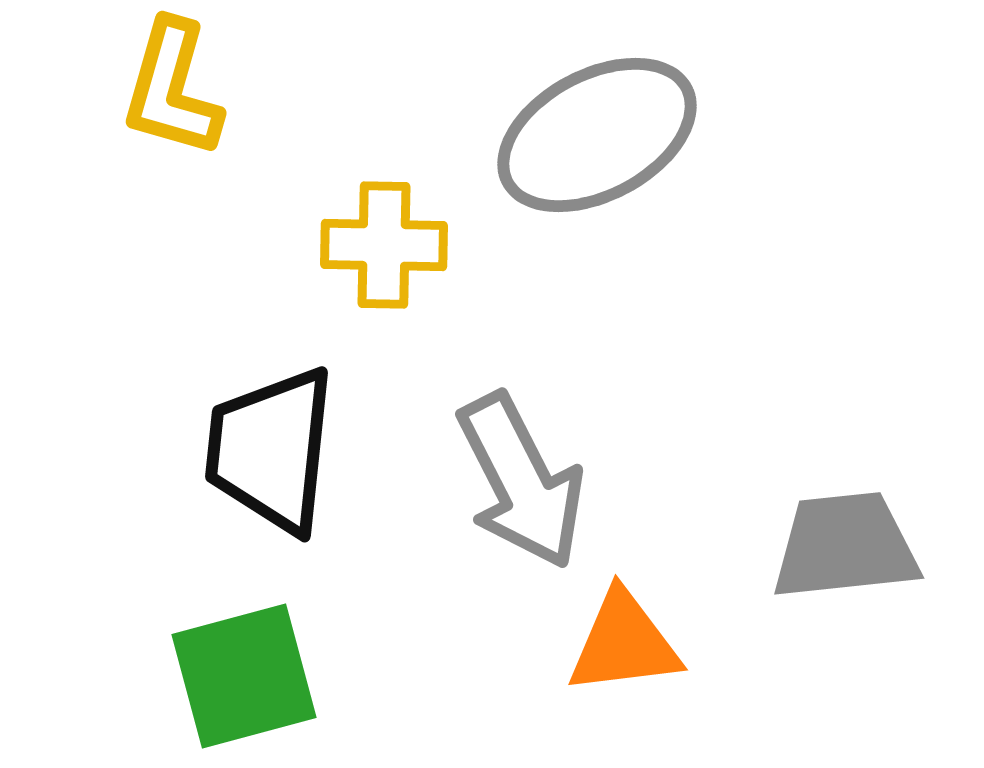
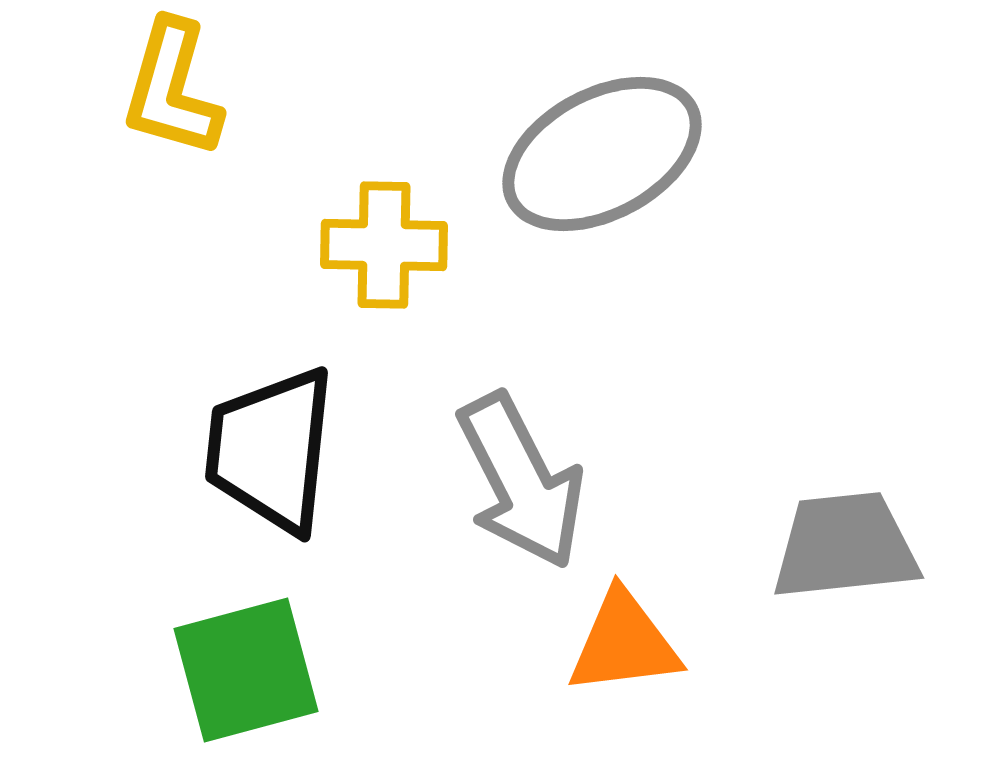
gray ellipse: moved 5 px right, 19 px down
green square: moved 2 px right, 6 px up
